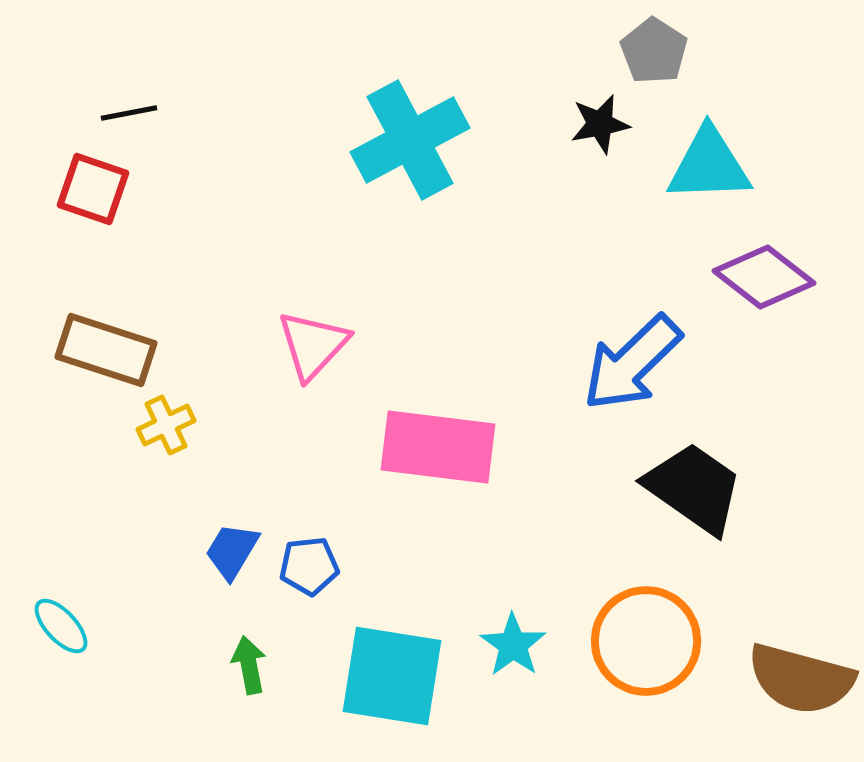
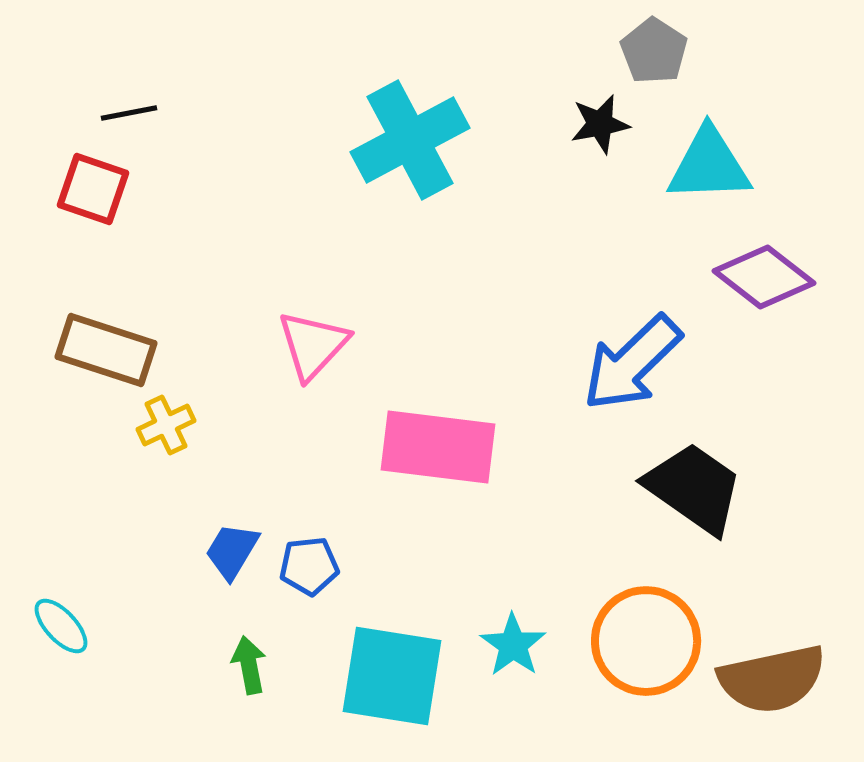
brown semicircle: moved 29 px left; rotated 27 degrees counterclockwise
